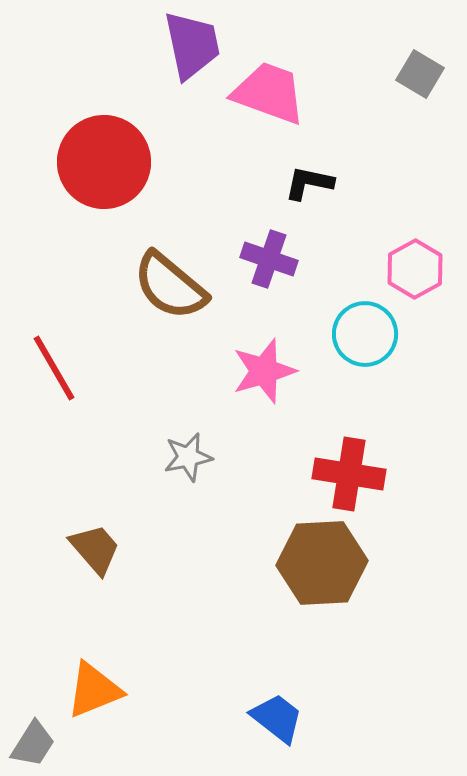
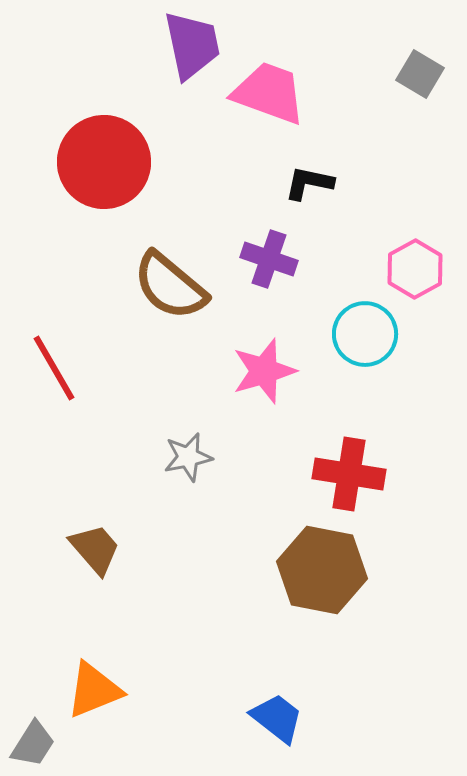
brown hexagon: moved 7 px down; rotated 14 degrees clockwise
